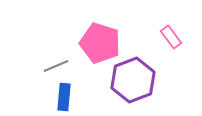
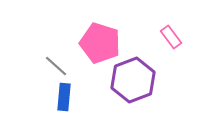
gray line: rotated 65 degrees clockwise
